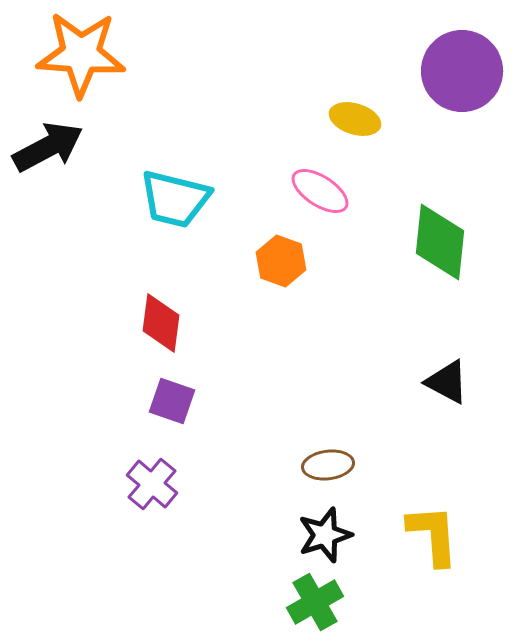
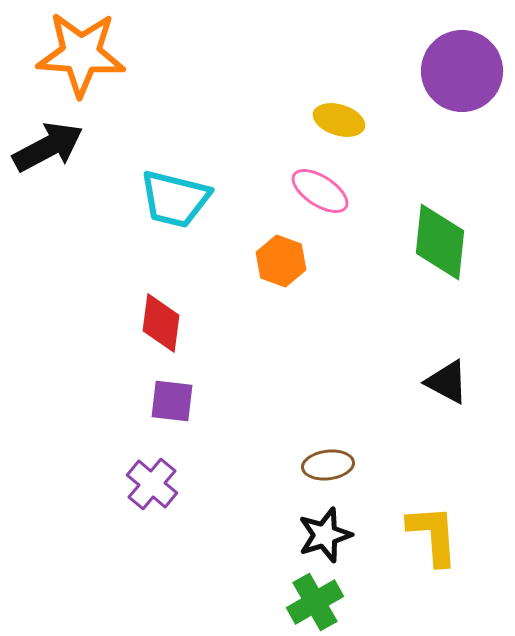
yellow ellipse: moved 16 px left, 1 px down
purple square: rotated 12 degrees counterclockwise
